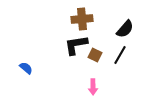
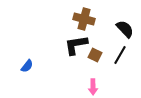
brown cross: moved 2 px right; rotated 20 degrees clockwise
black semicircle: rotated 84 degrees counterclockwise
blue semicircle: moved 1 px right, 2 px up; rotated 88 degrees clockwise
